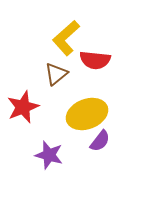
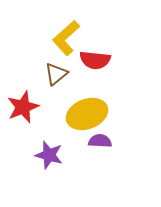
purple semicircle: rotated 125 degrees counterclockwise
